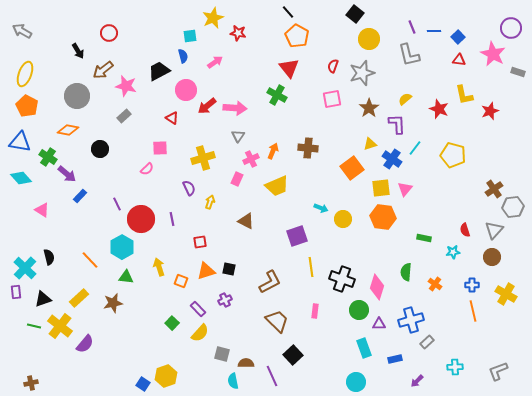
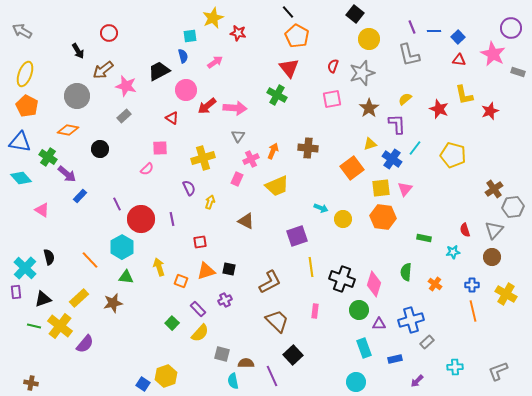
pink diamond at (377, 287): moved 3 px left, 3 px up
brown cross at (31, 383): rotated 24 degrees clockwise
